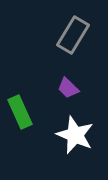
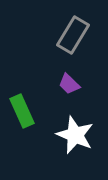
purple trapezoid: moved 1 px right, 4 px up
green rectangle: moved 2 px right, 1 px up
